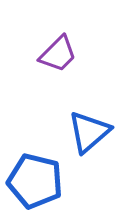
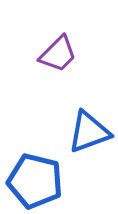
blue triangle: rotated 21 degrees clockwise
